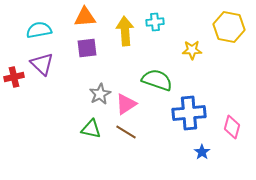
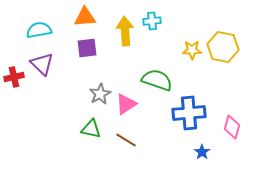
cyan cross: moved 3 px left, 1 px up
yellow hexagon: moved 6 px left, 20 px down
brown line: moved 8 px down
